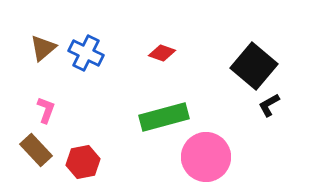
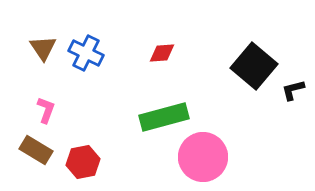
brown triangle: rotated 24 degrees counterclockwise
red diamond: rotated 24 degrees counterclockwise
black L-shape: moved 24 px right, 15 px up; rotated 15 degrees clockwise
brown rectangle: rotated 16 degrees counterclockwise
pink circle: moved 3 px left
